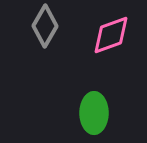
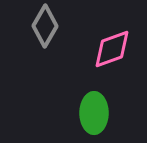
pink diamond: moved 1 px right, 14 px down
